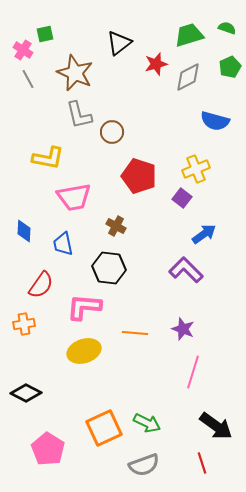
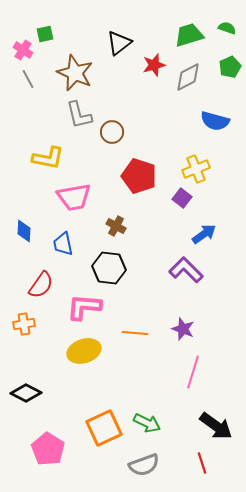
red star: moved 2 px left, 1 px down
